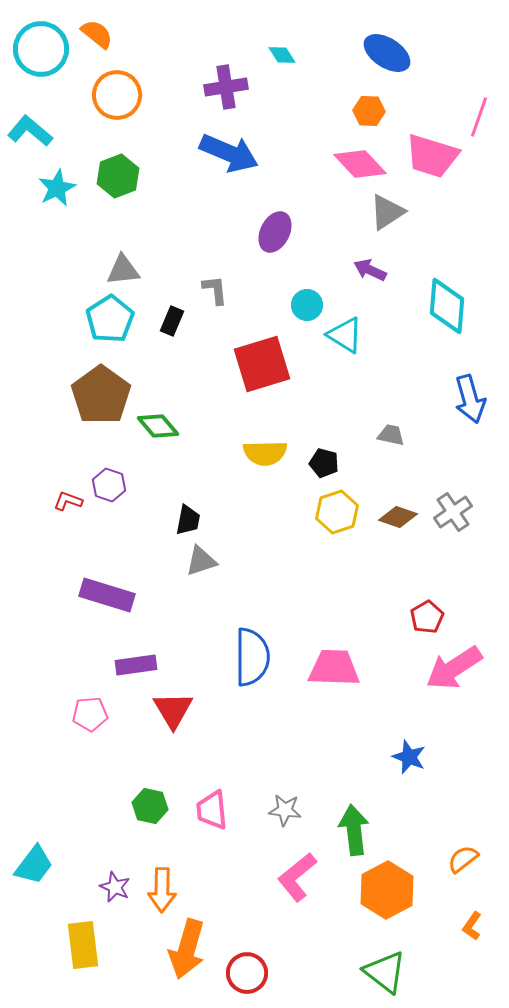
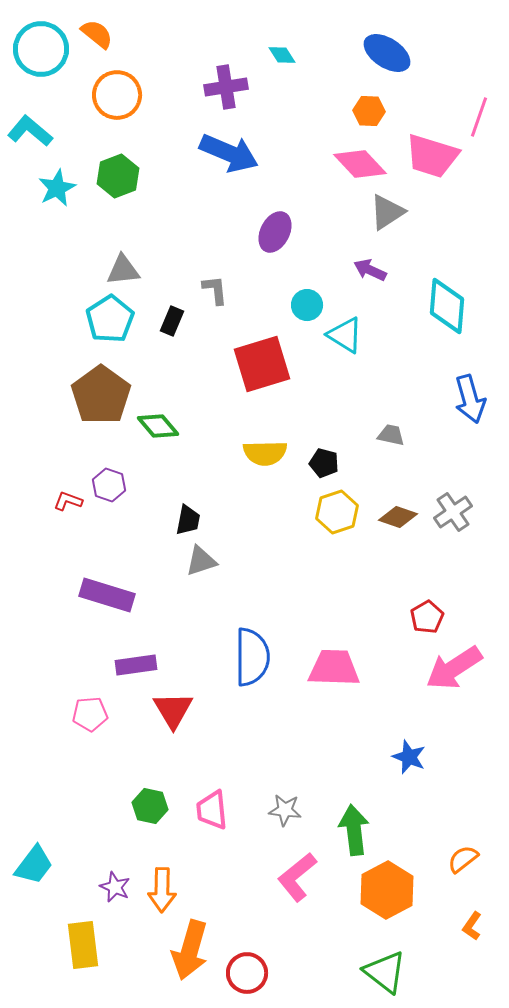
orange arrow at (187, 949): moved 3 px right, 1 px down
